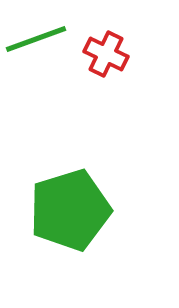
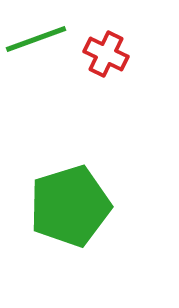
green pentagon: moved 4 px up
